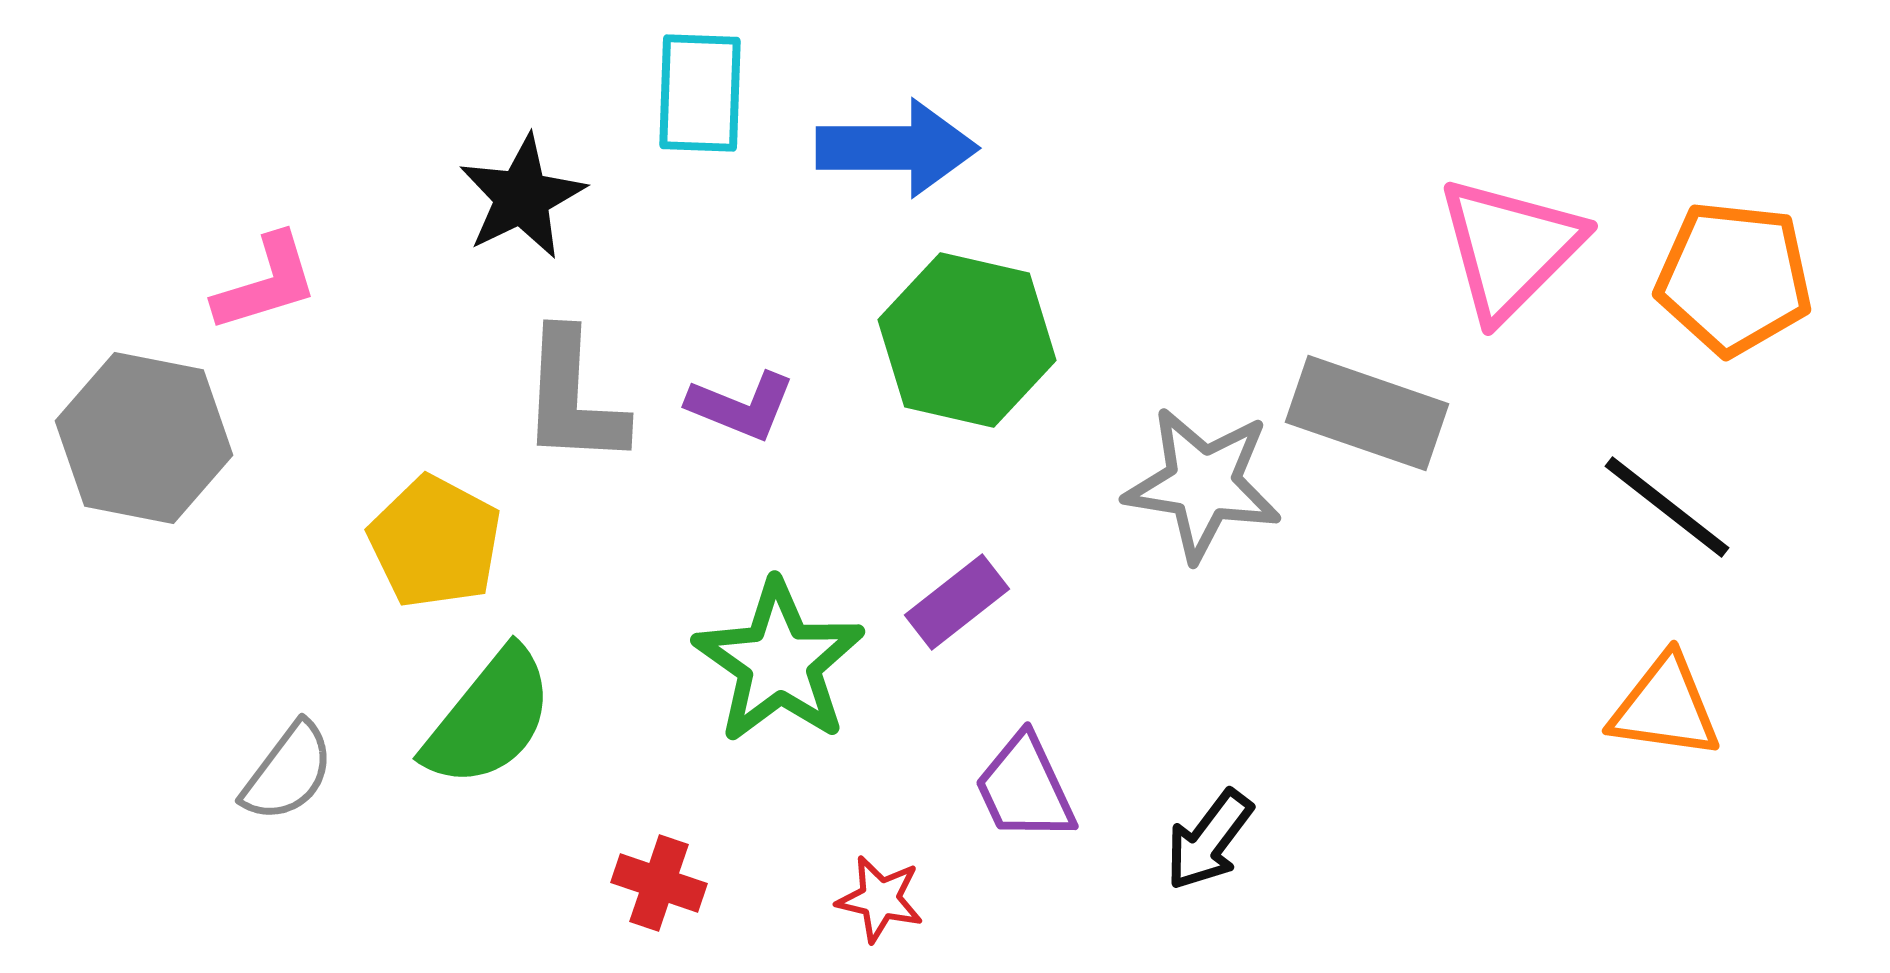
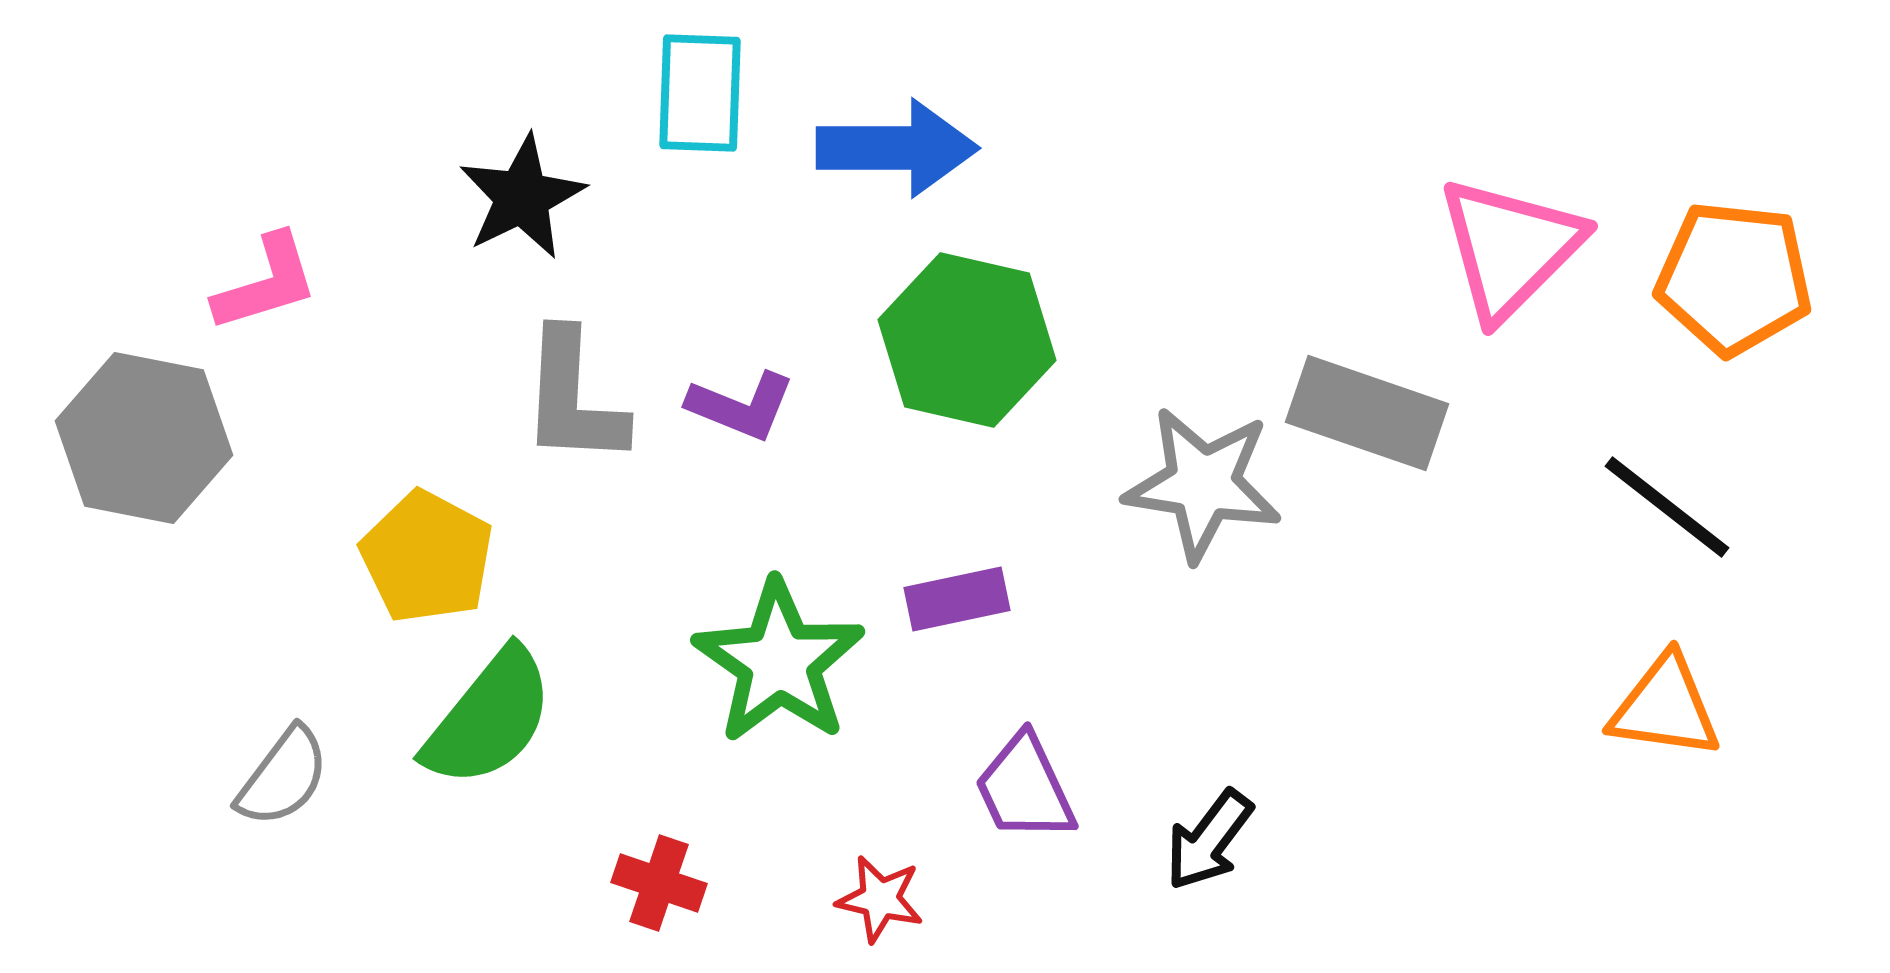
yellow pentagon: moved 8 px left, 15 px down
purple rectangle: moved 3 px up; rotated 26 degrees clockwise
gray semicircle: moved 5 px left, 5 px down
